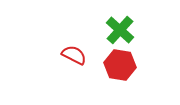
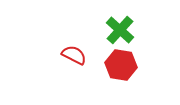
red hexagon: moved 1 px right
